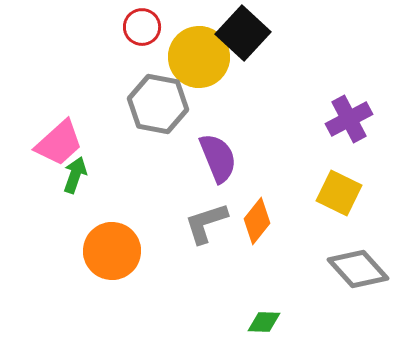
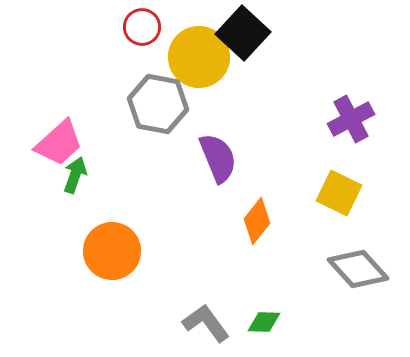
purple cross: moved 2 px right
gray L-shape: moved 100 px down; rotated 72 degrees clockwise
